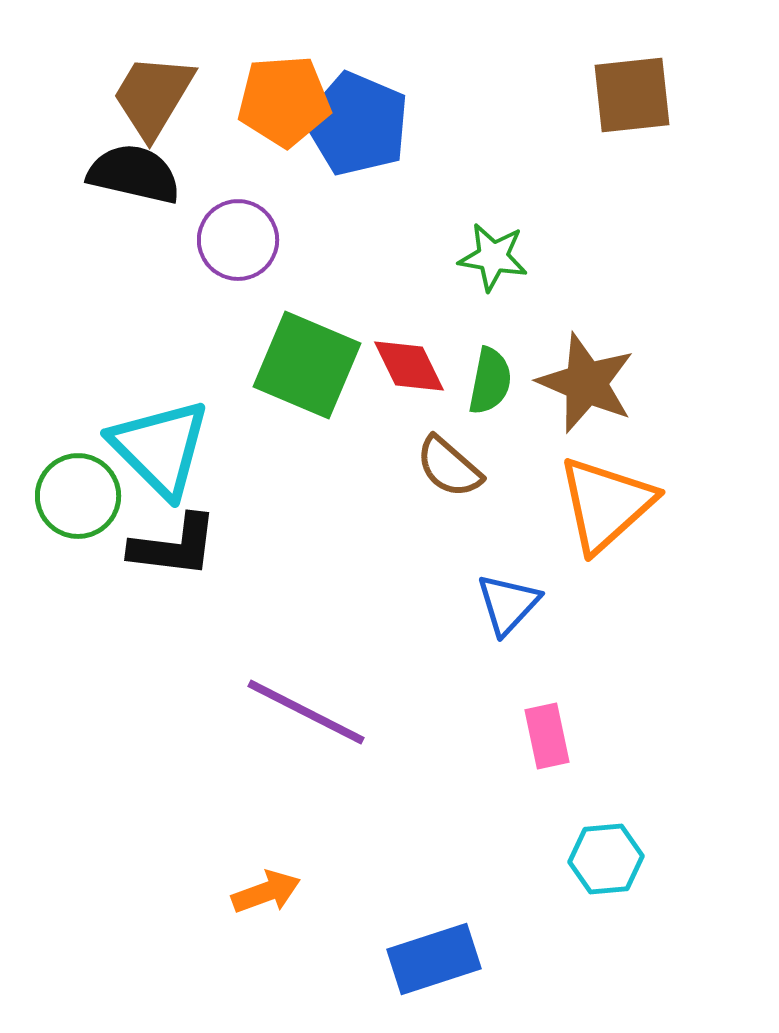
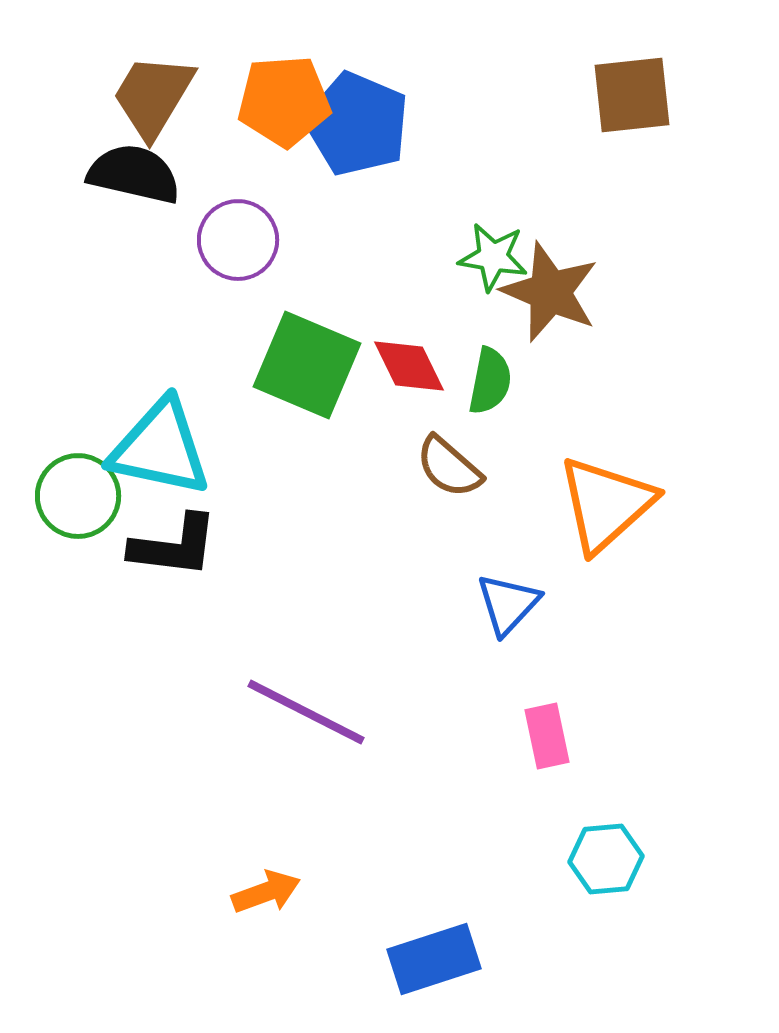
brown star: moved 36 px left, 91 px up
cyan triangle: rotated 33 degrees counterclockwise
